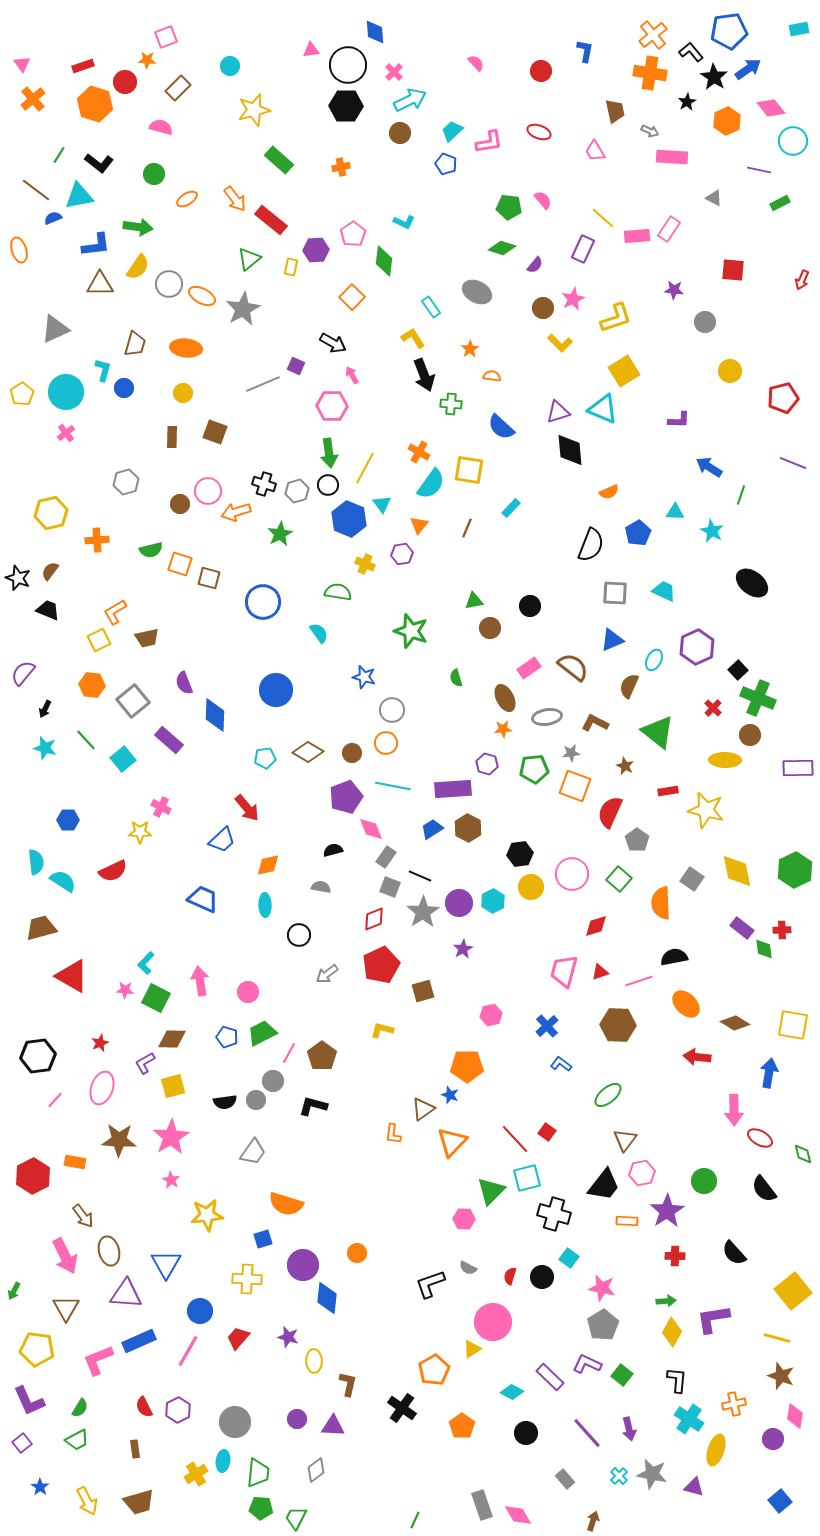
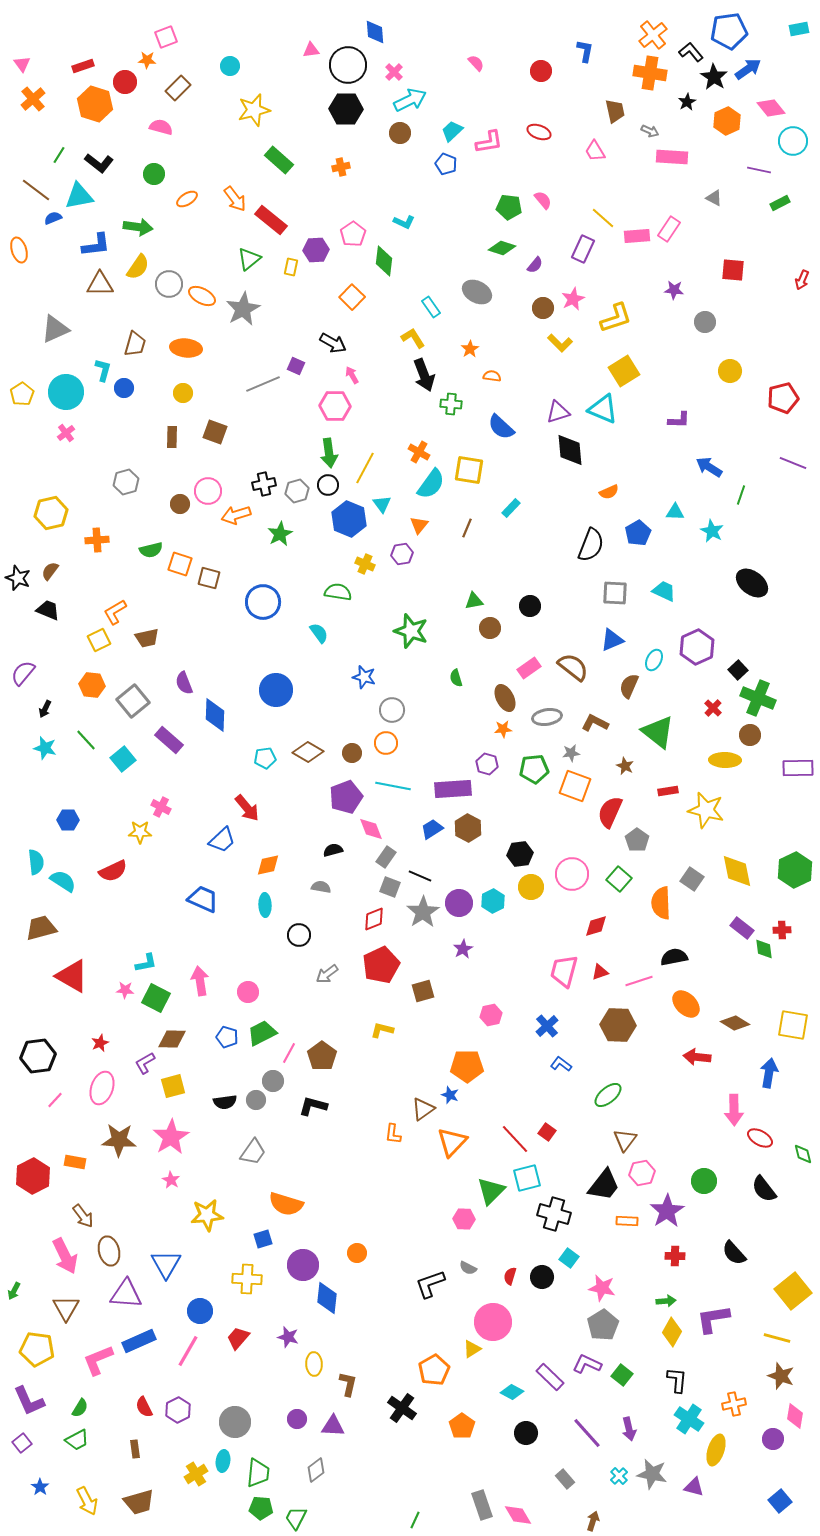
black hexagon at (346, 106): moved 3 px down
pink hexagon at (332, 406): moved 3 px right
black cross at (264, 484): rotated 30 degrees counterclockwise
orange arrow at (236, 512): moved 3 px down
cyan L-shape at (146, 963): rotated 145 degrees counterclockwise
yellow ellipse at (314, 1361): moved 3 px down
